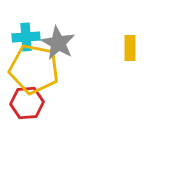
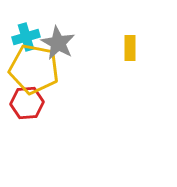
cyan cross: rotated 12 degrees counterclockwise
